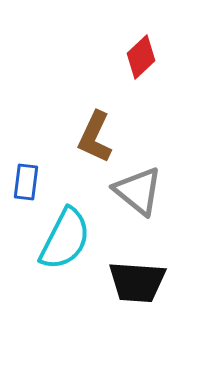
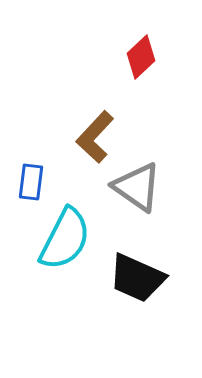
brown L-shape: rotated 18 degrees clockwise
blue rectangle: moved 5 px right
gray triangle: moved 1 px left, 4 px up; rotated 4 degrees counterclockwise
black trapezoid: moved 4 px up; rotated 20 degrees clockwise
